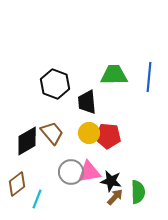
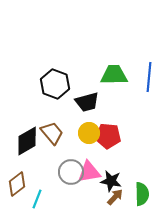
black trapezoid: rotated 100 degrees counterclockwise
green semicircle: moved 4 px right, 2 px down
